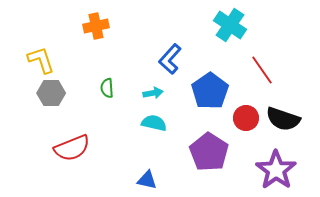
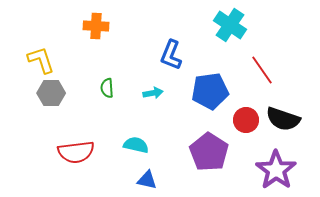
orange cross: rotated 15 degrees clockwise
blue L-shape: moved 1 px right, 4 px up; rotated 20 degrees counterclockwise
blue pentagon: rotated 27 degrees clockwise
red circle: moved 2 px down
cyan semicircle: moved 18 px left, 22 px down
red semicircle: moved 4 px right, 4 px down; rotated 15 degrees clockwise
